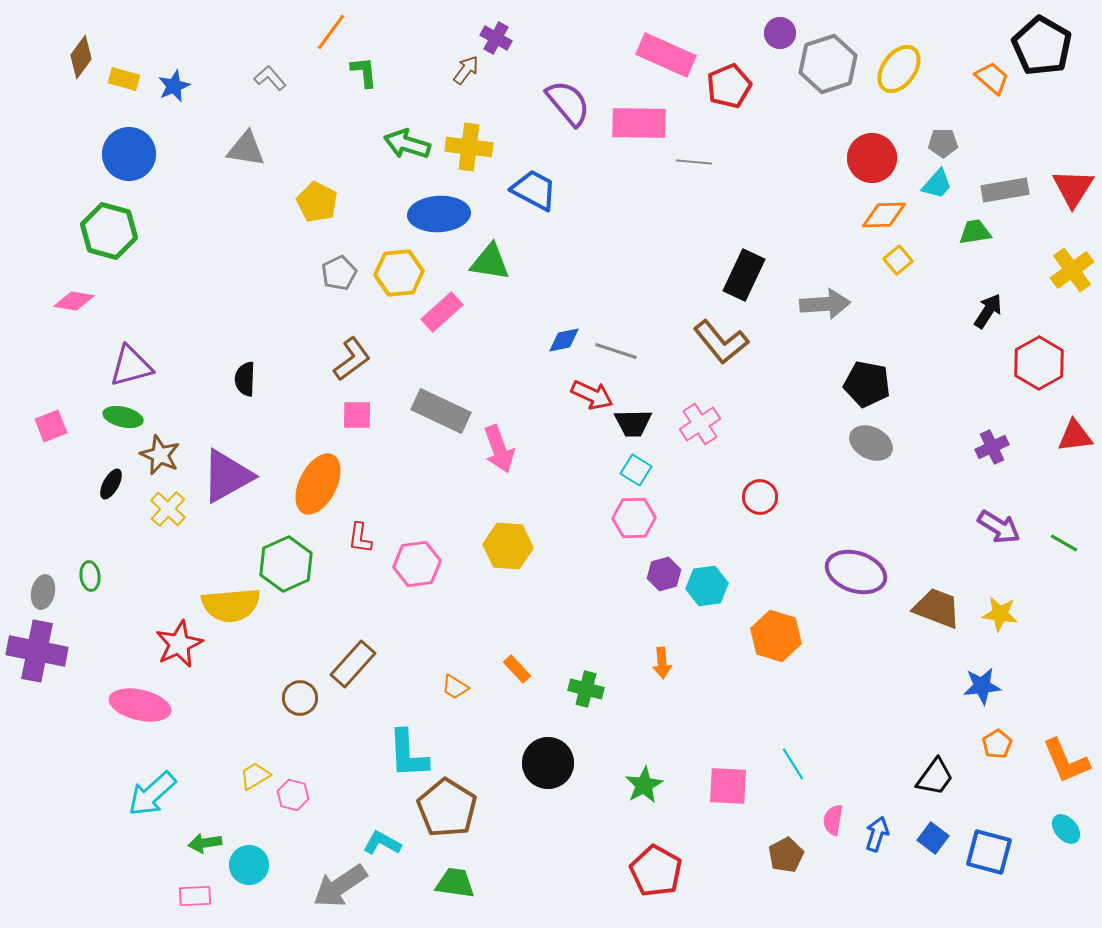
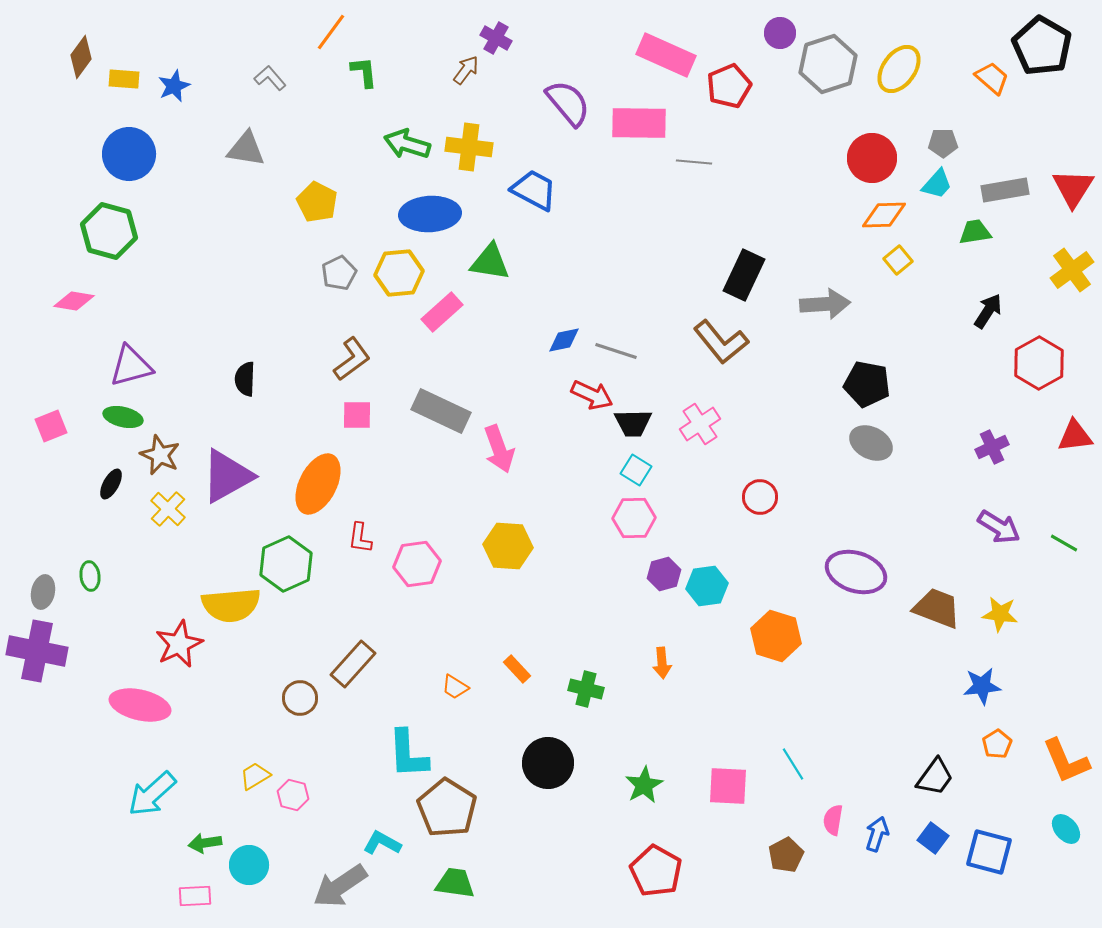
yellow rectangle at (124, 79): rotated 12 degrees counterclockwise
blue ellipse at (439, 214): moved 9 px left
